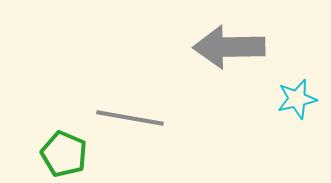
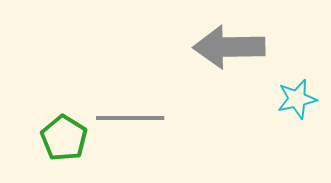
gray line: rotated 10 degrees counterclockwise
green pentagon: moved 16 px up; rotated 9 degrees clockwise
